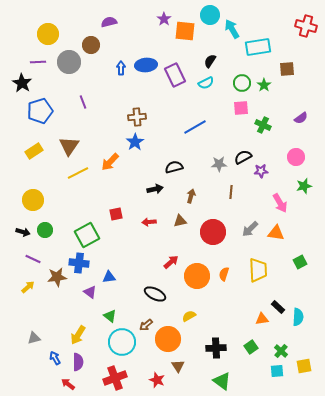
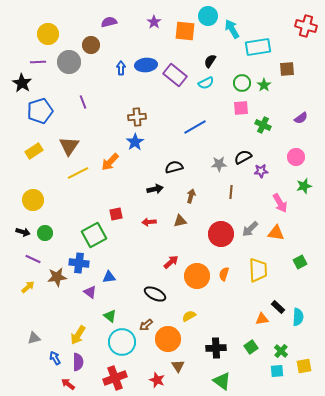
cyan circle at (210, 15): moved 2 px left, 1 px down
purple star at (164, 19): moved 10 px left, 3 px down
purple rectangle at (175, 75): rotated 25 degrees counterclockwise
green circle at (45, 230): moved 3 px down
red circle at (213, 232): moved 8 px right, 2 px down
green square at (87, 235): moved 7 px right
